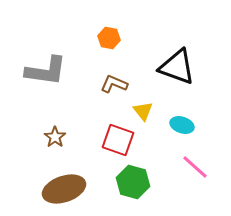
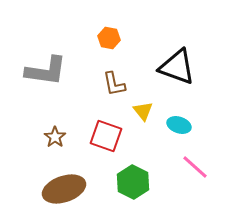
brown L-shape: rotated 124 degrees counterclockwise
cyan ellipse: moved 3 px left
red square: moved 12 px left, 4 px up
green hexagon: rotated 12 degrees clockwise
